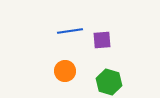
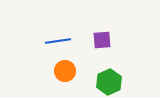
blue line: moved 12 px left, 10 px down
green hexagon: rotated 20 degrees clockwise
